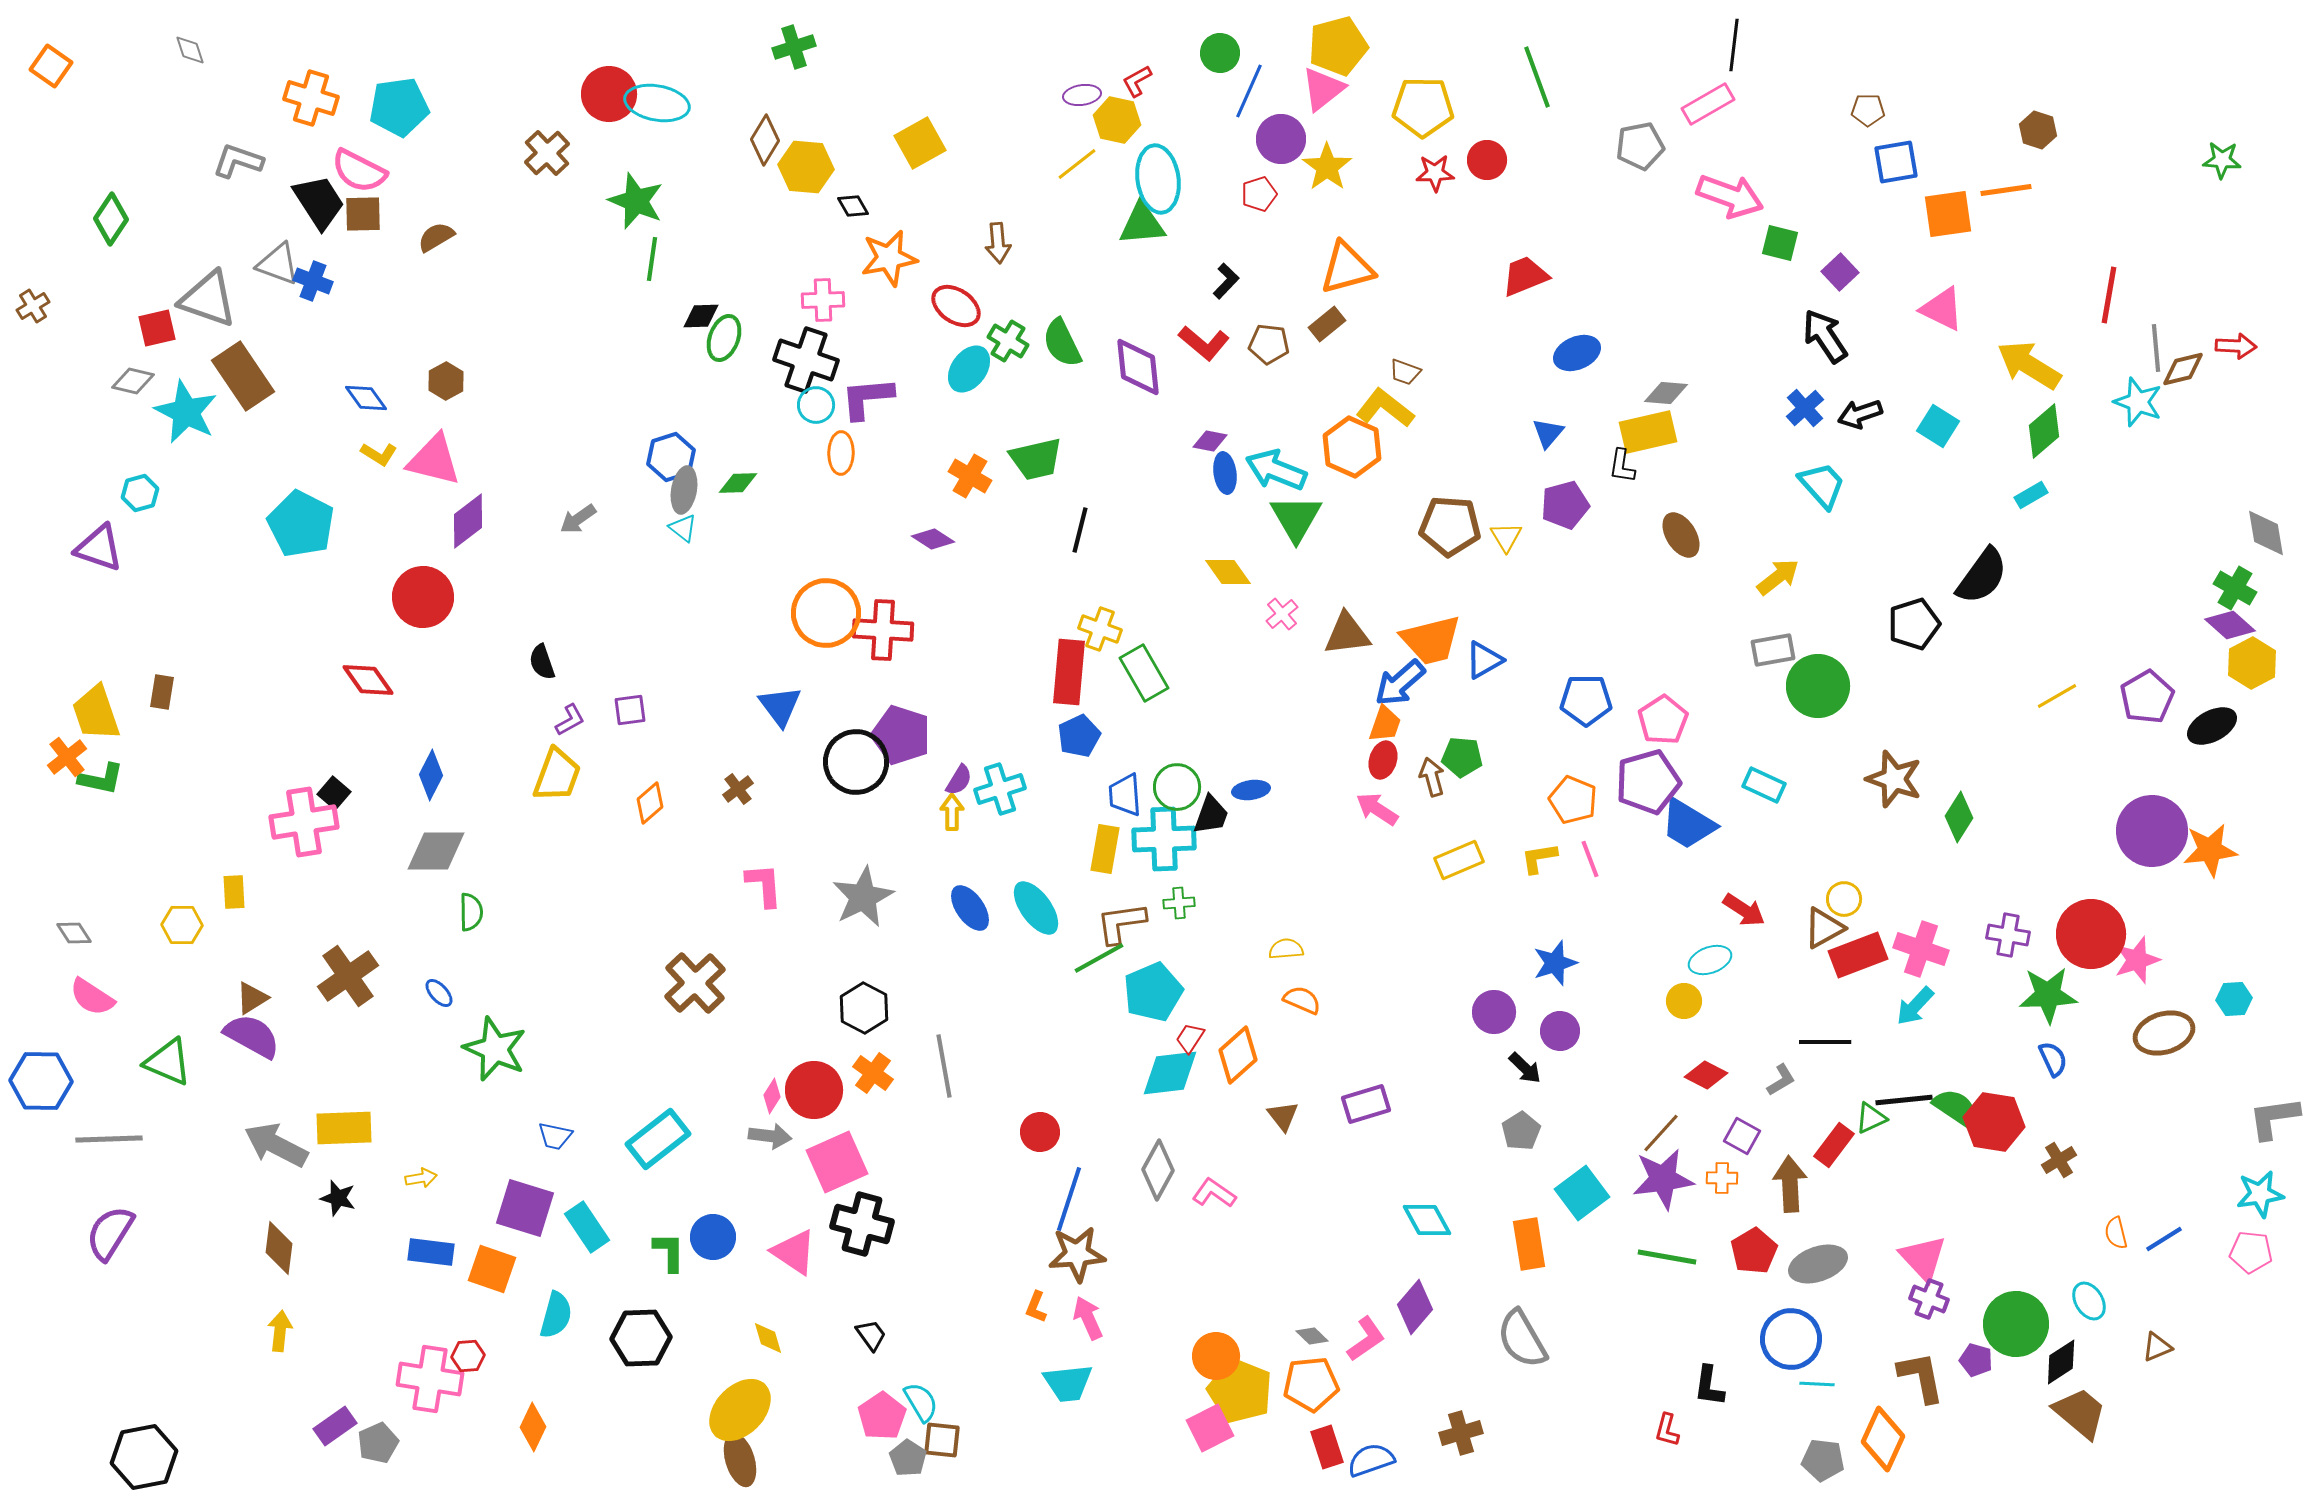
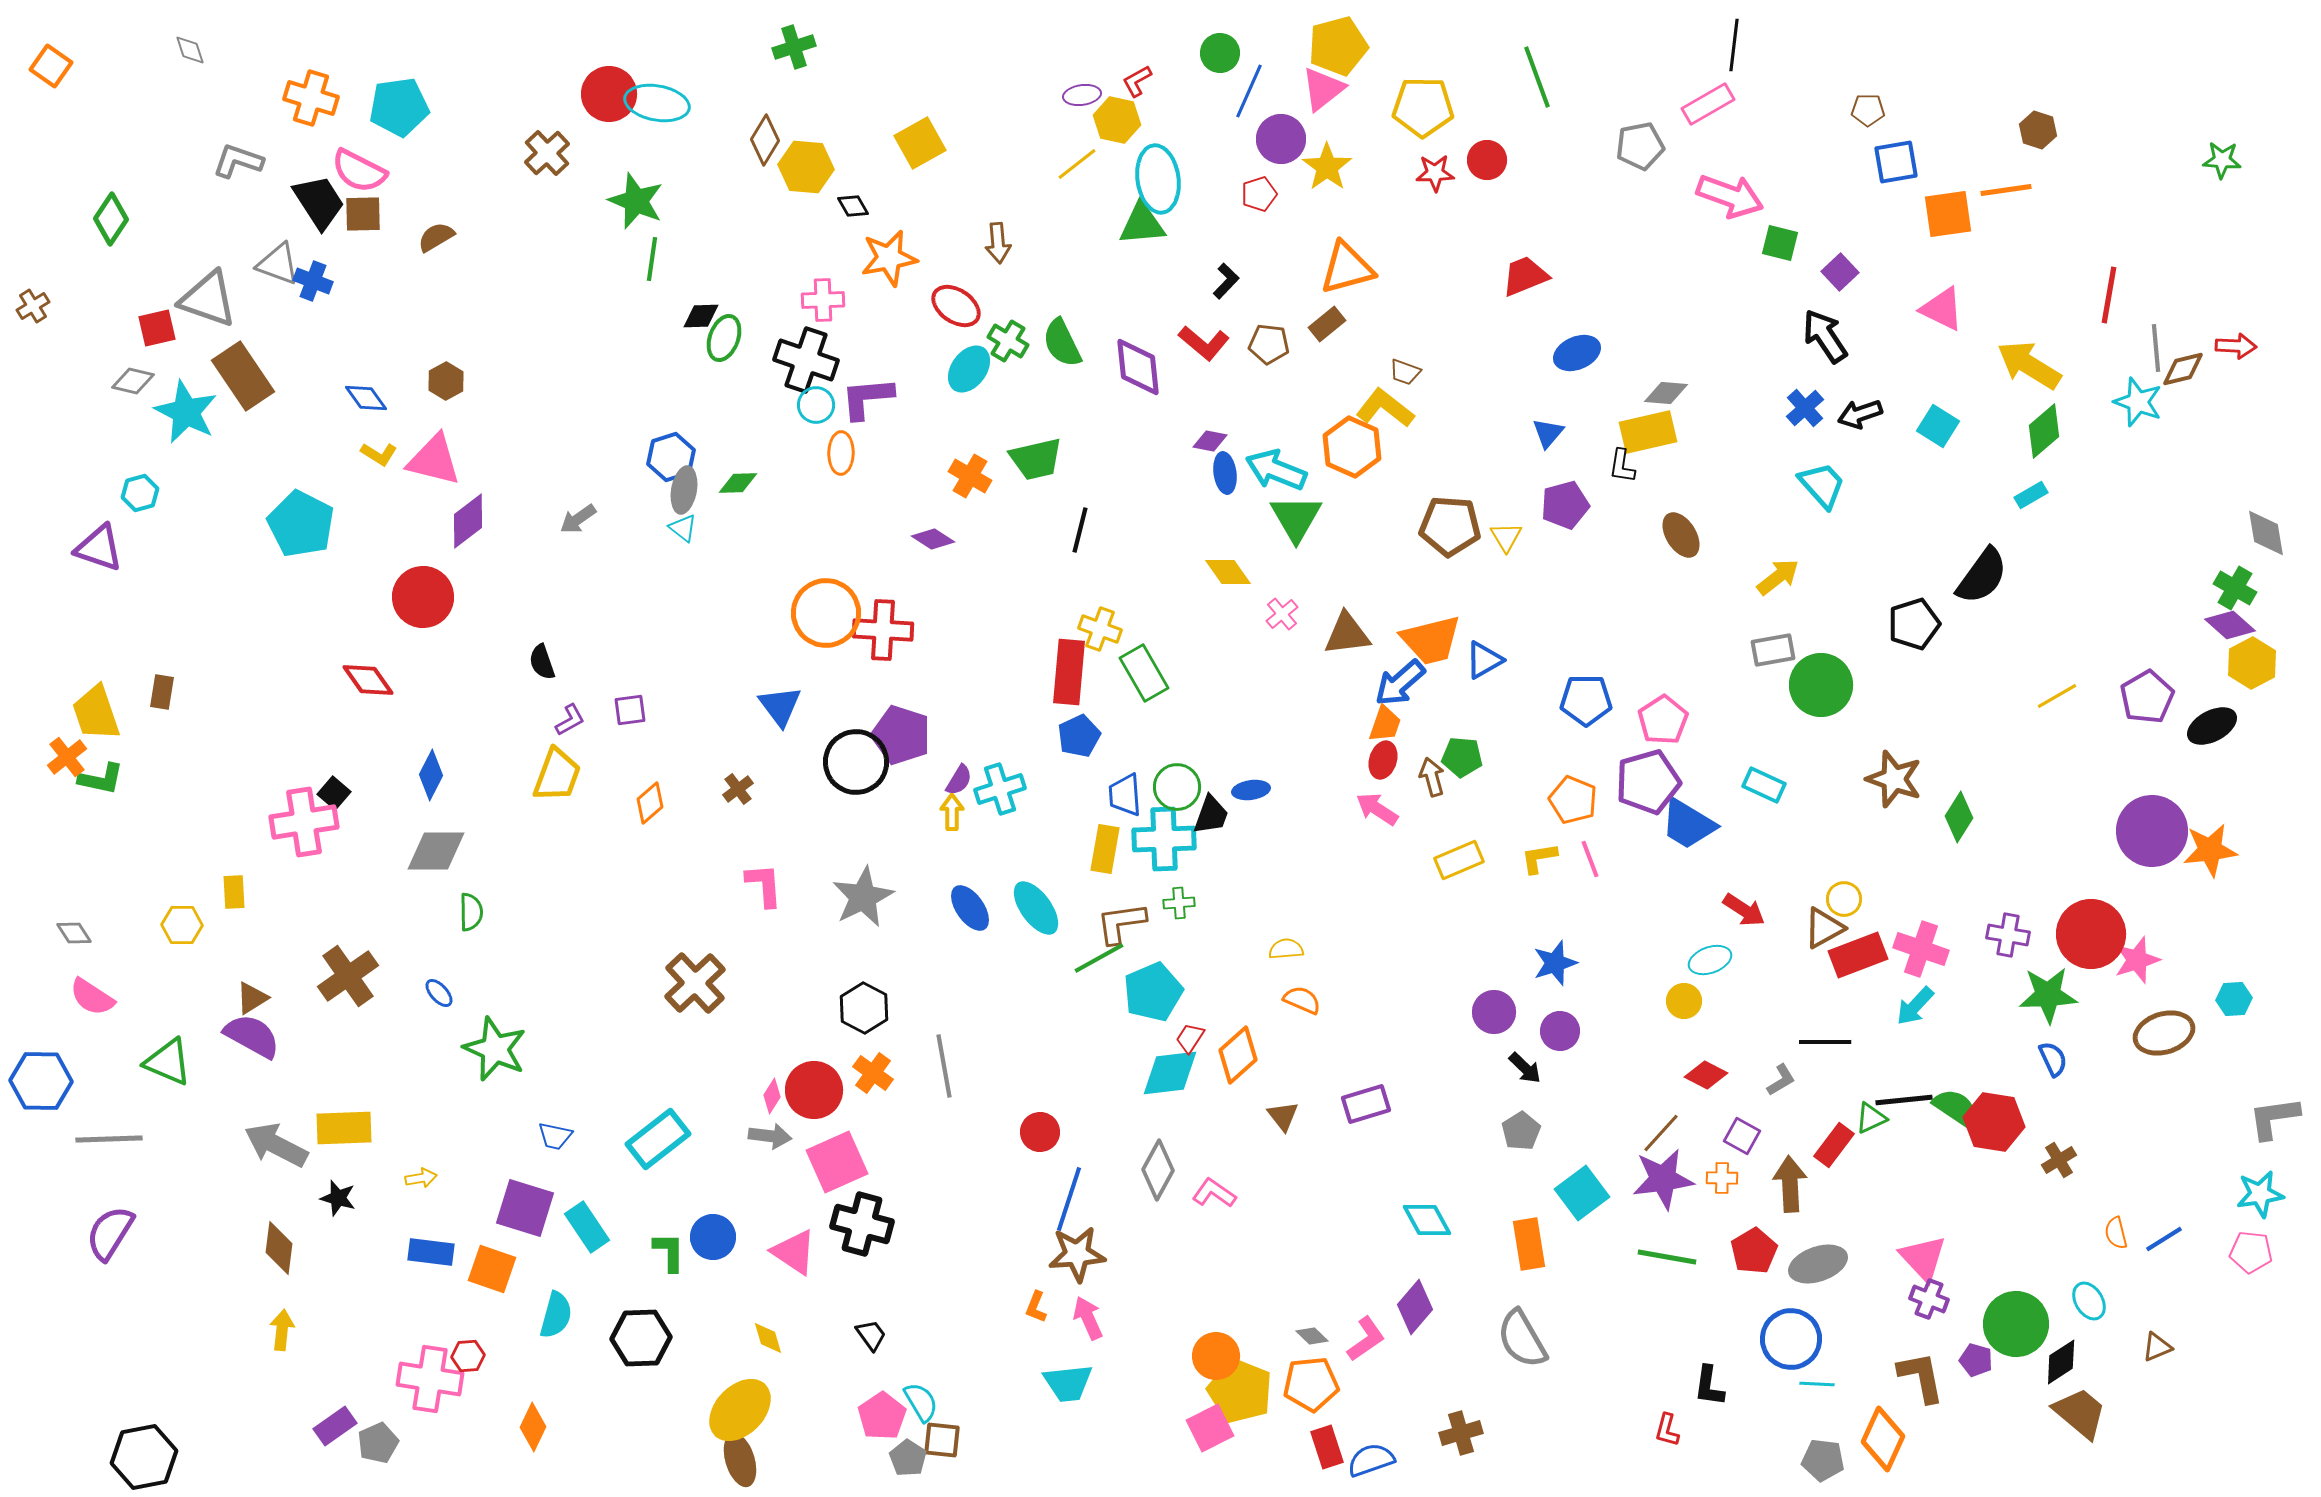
green circle at (1818, 686): moved 3 px right, 1 px up
yellow arrow at (280, 1331): moved 2 px right, 1 px up
